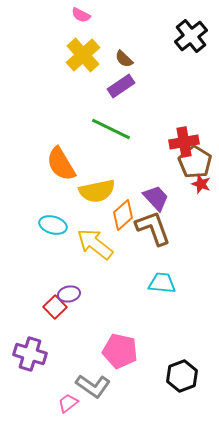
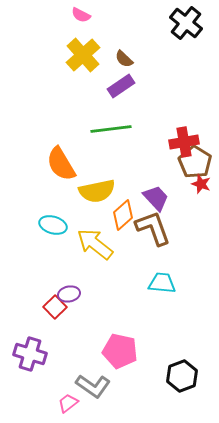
black cross: moved 5 px left, 13 px up; rotated 12 degrees counterclockwise
green line: rotated 33 degrees counterclockwise
